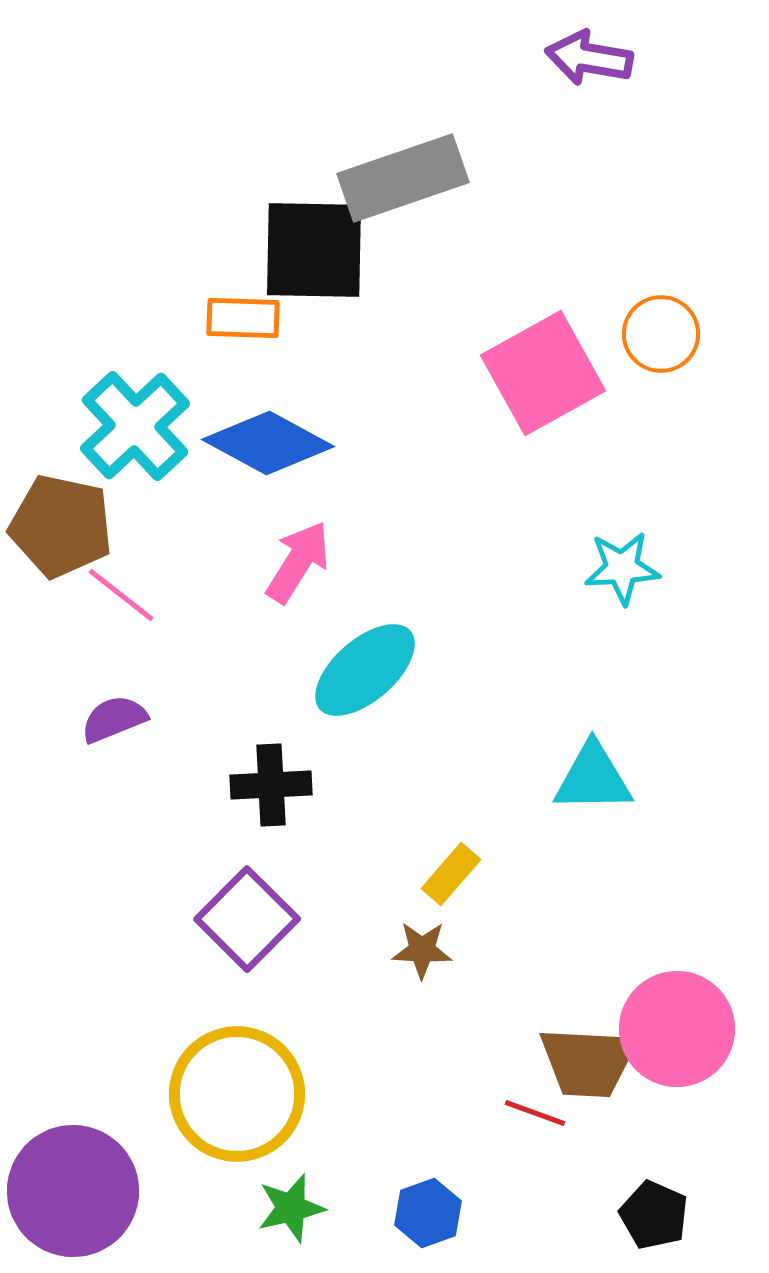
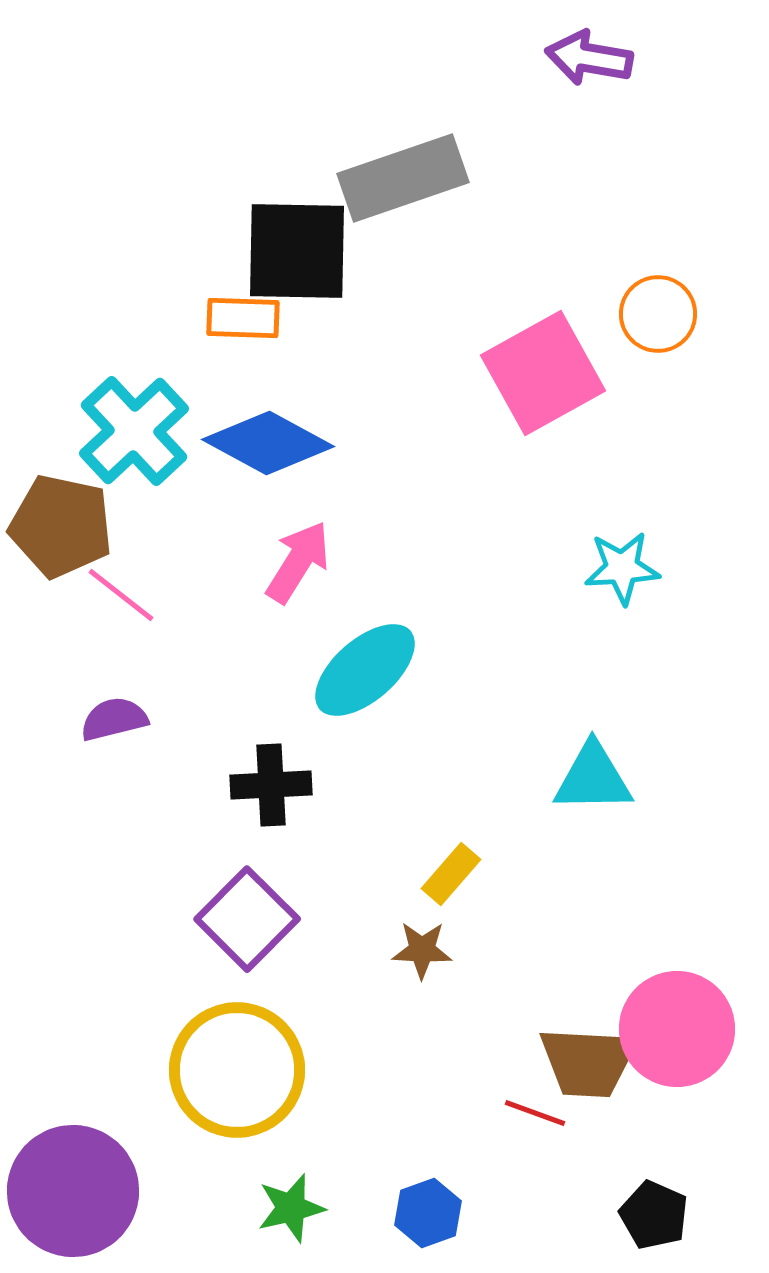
black square: moved 17 px left, 1 px down
orange circle: moved 3 px left, 20 px up
cyan cross: moved 1 px left, 5 px down
purple semicircle: rotated 8 degrees clockwise
yellow circle: moved 24 px up
